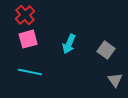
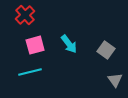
pink square: moved 7 px right, 6 px down
cyan arrow: rotated 60 degrees counterclockwise
cyan line: rotated 25 degrees counterclockwise
